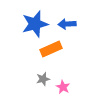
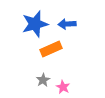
gray star: moved 1 px down; rotated 16 degrees counterclockwise
